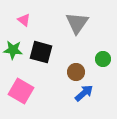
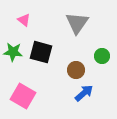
green star: moved 2 px down
green circle: moved 1 px left, 3 px up
brown circle: moved 2 px up
pink square: moved 2 px right, 5 px down
